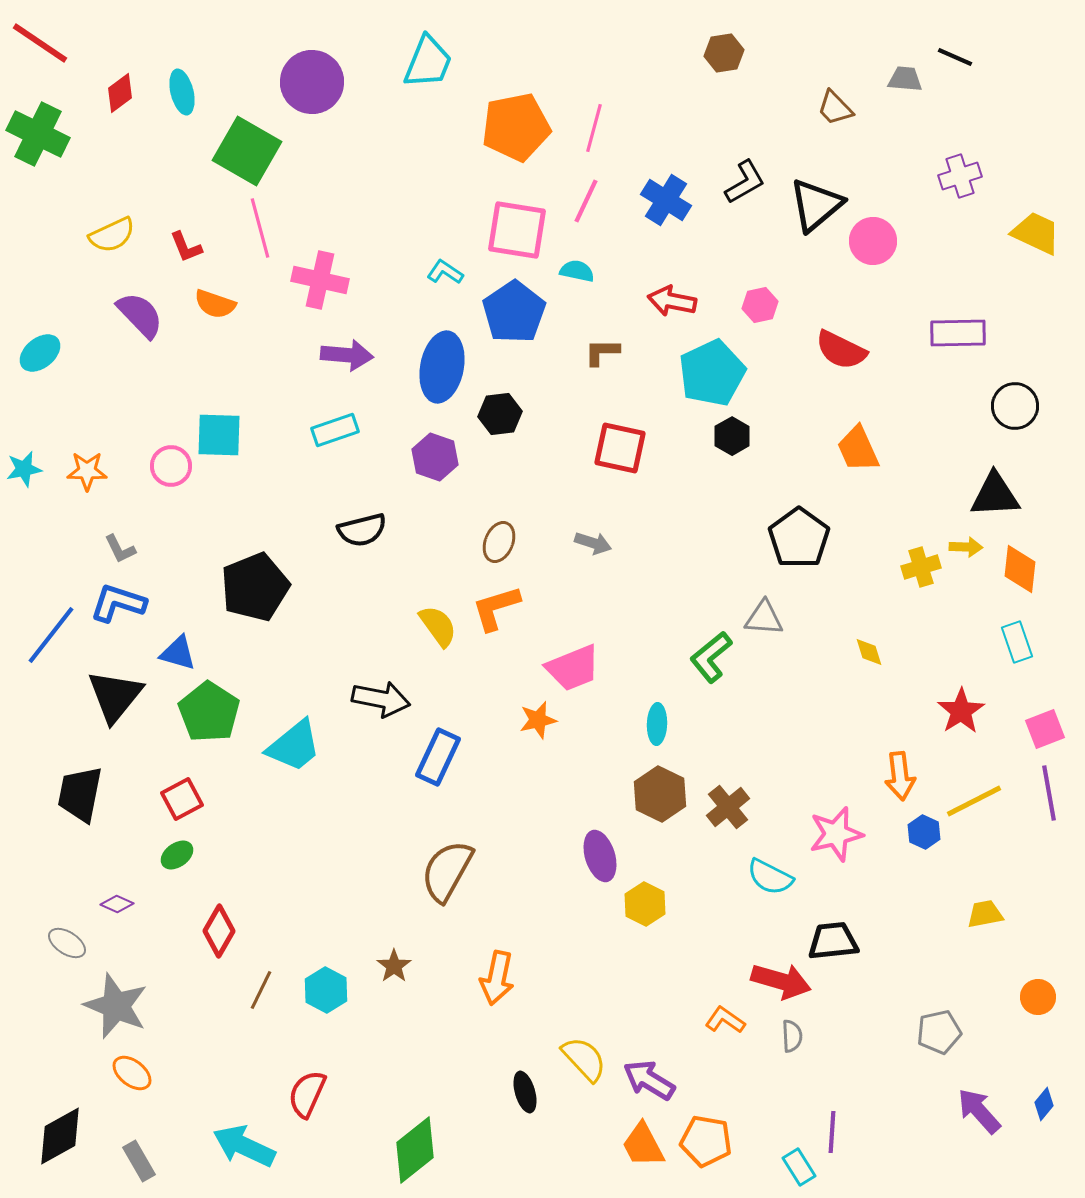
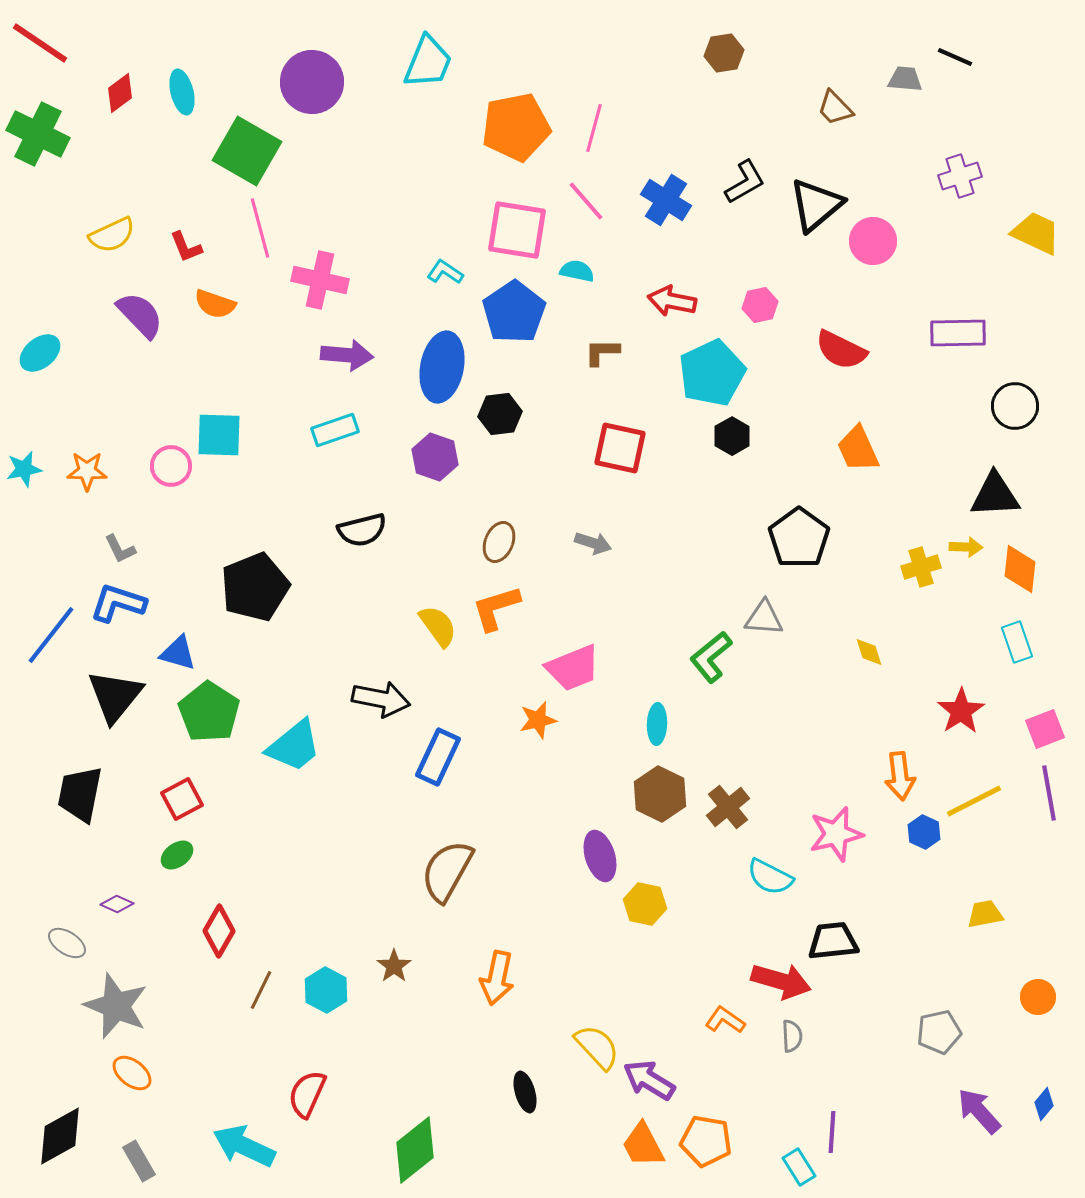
pink line at (586, 201): rotated 66 degrees counterclockwise
yellow hexagon at (645, 904): rotated 15 degrees counterclockwise
yellow semicircle at (584, 1059): moved 13 px right, 12 px up
